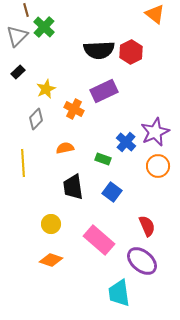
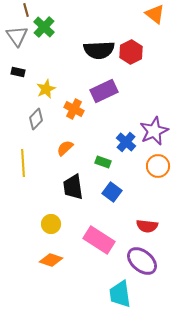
gray triangle: rotated 20 degrees counterclockwise
black rectangle: rotated 56 degrees clockwise
purple star: moved 1 px left, 1 px up
orange semicircle: rotated 30 degrees counterclockwise
green rectangle: moved 3 px down
red semicircle: rotated 120 degrees clockwise
pink rectangle: rotated 8 degrees counterclockwise
cyan trapezoid: moved 1 px right, 1 px down
